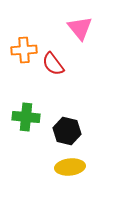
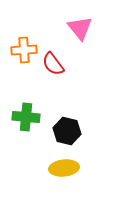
yellow ellipse: moved 6 px left, 1 px down
